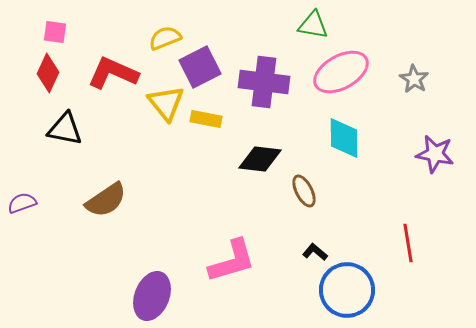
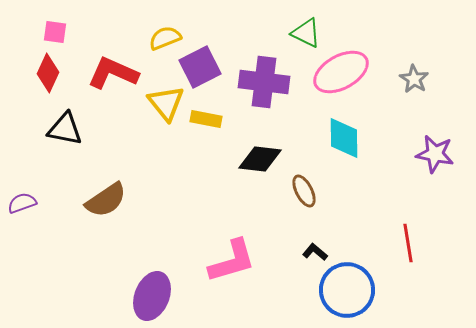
green triangle: moved 7 px left, 8 px down; rotated 16 degrees clockwise
